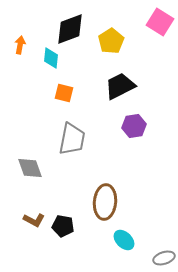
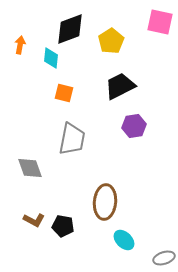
pink square: rotated 20 degrees counterclockwise
